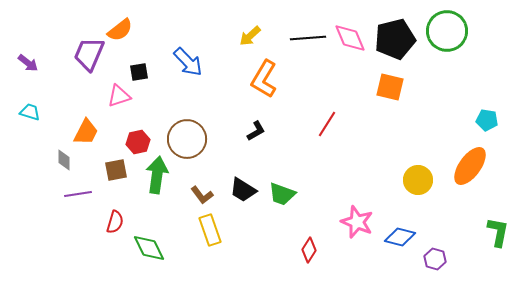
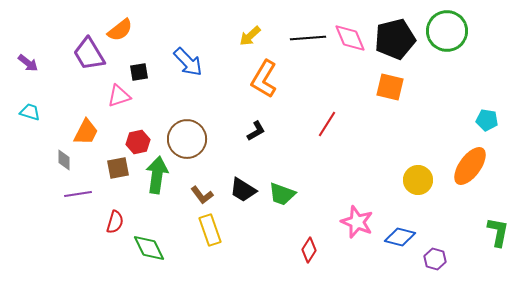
purple trapezoid: rotated 54 degrees counterclockwise
brown square: moved 2 px right, 2 px up
